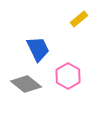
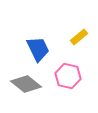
yellow rectangle: moved 18 px down
pink hexagon: rotated 15 degrees counterclockwise
